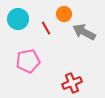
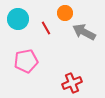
orange circle: moved 1 px right, 1 px up
pink pentagon: moved 2 px left
